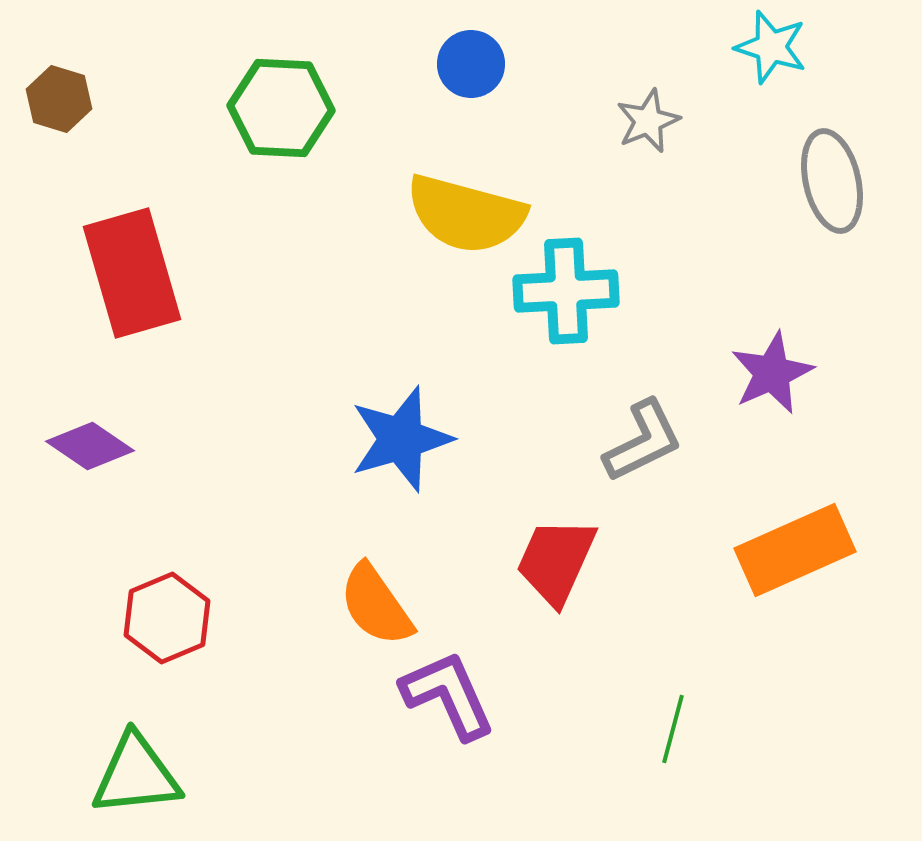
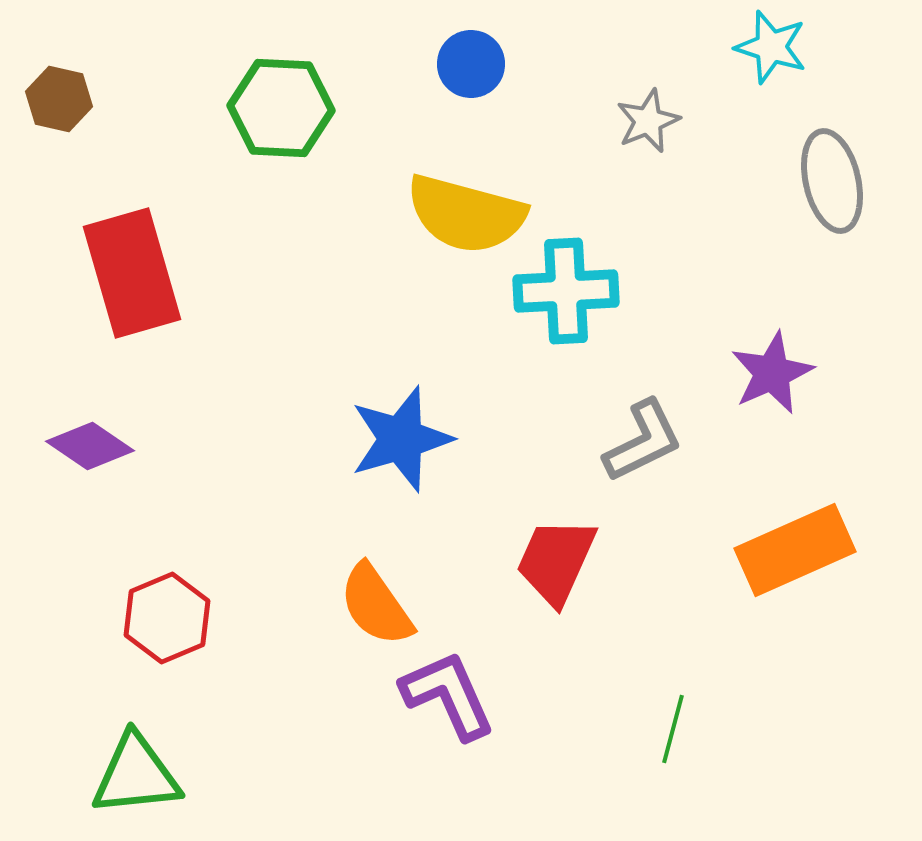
brown hexagon: rotated 4 degrees counterclockwise
